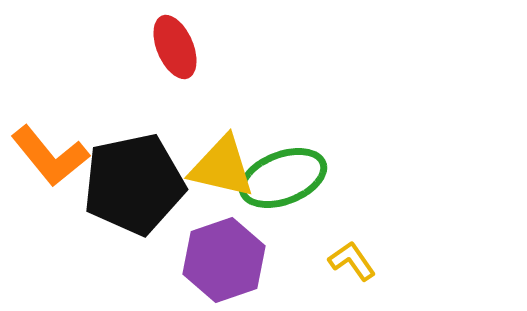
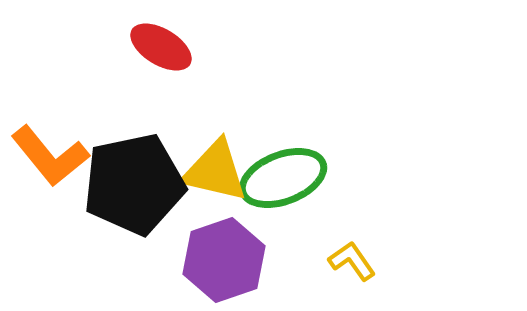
red ellipse: moved 14 px left; rotated 36 degrees counterclockwise
yellow triangle: moved 7 px left, 4 px down
